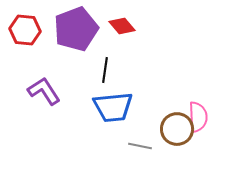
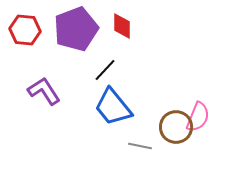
red diamond: rotated 40 degrees clockwise
black line: rotated 35 degrees clockwise
blue trapezoid: rotated 57 degrees clockwise
pink semicircle: rotated 24 degrees clockwise
brown circle: moved 1 px left, 2 px up
